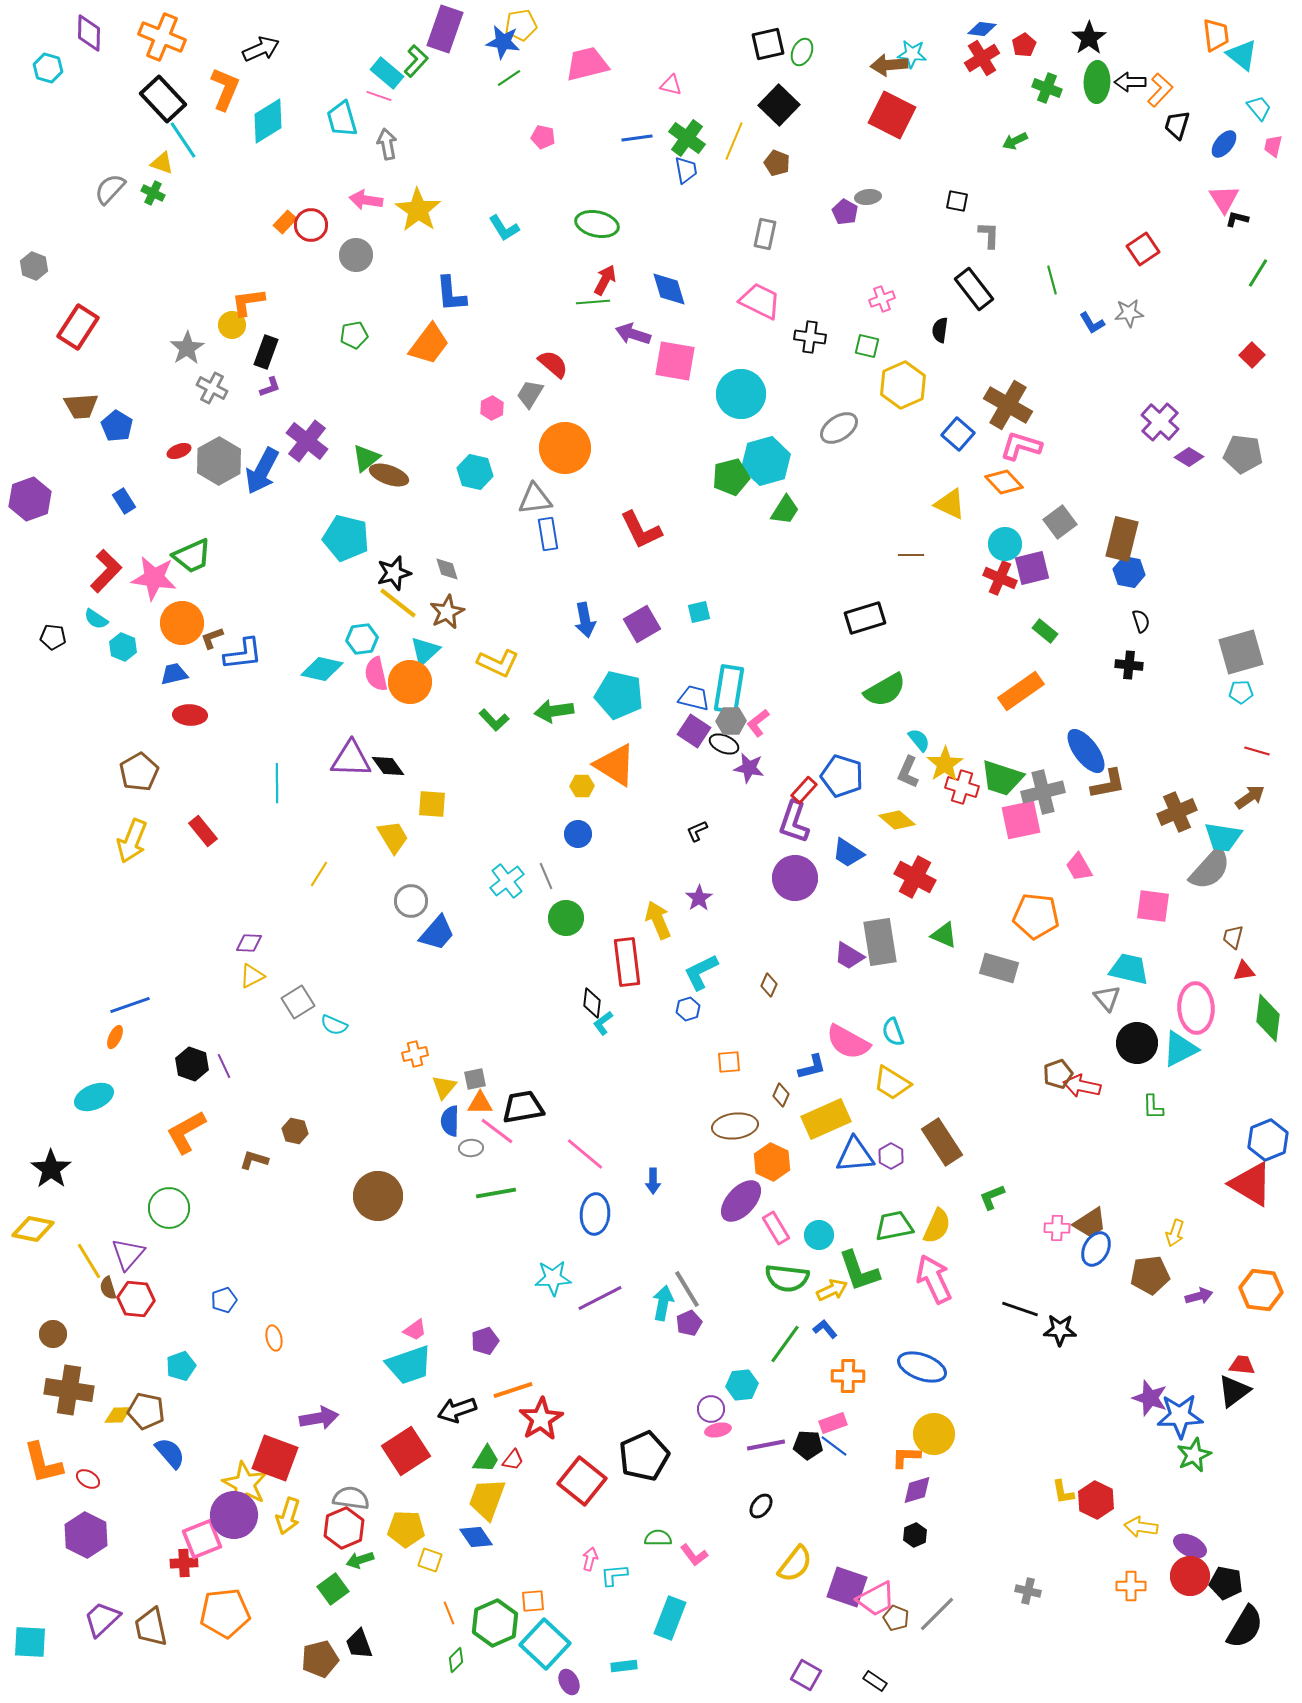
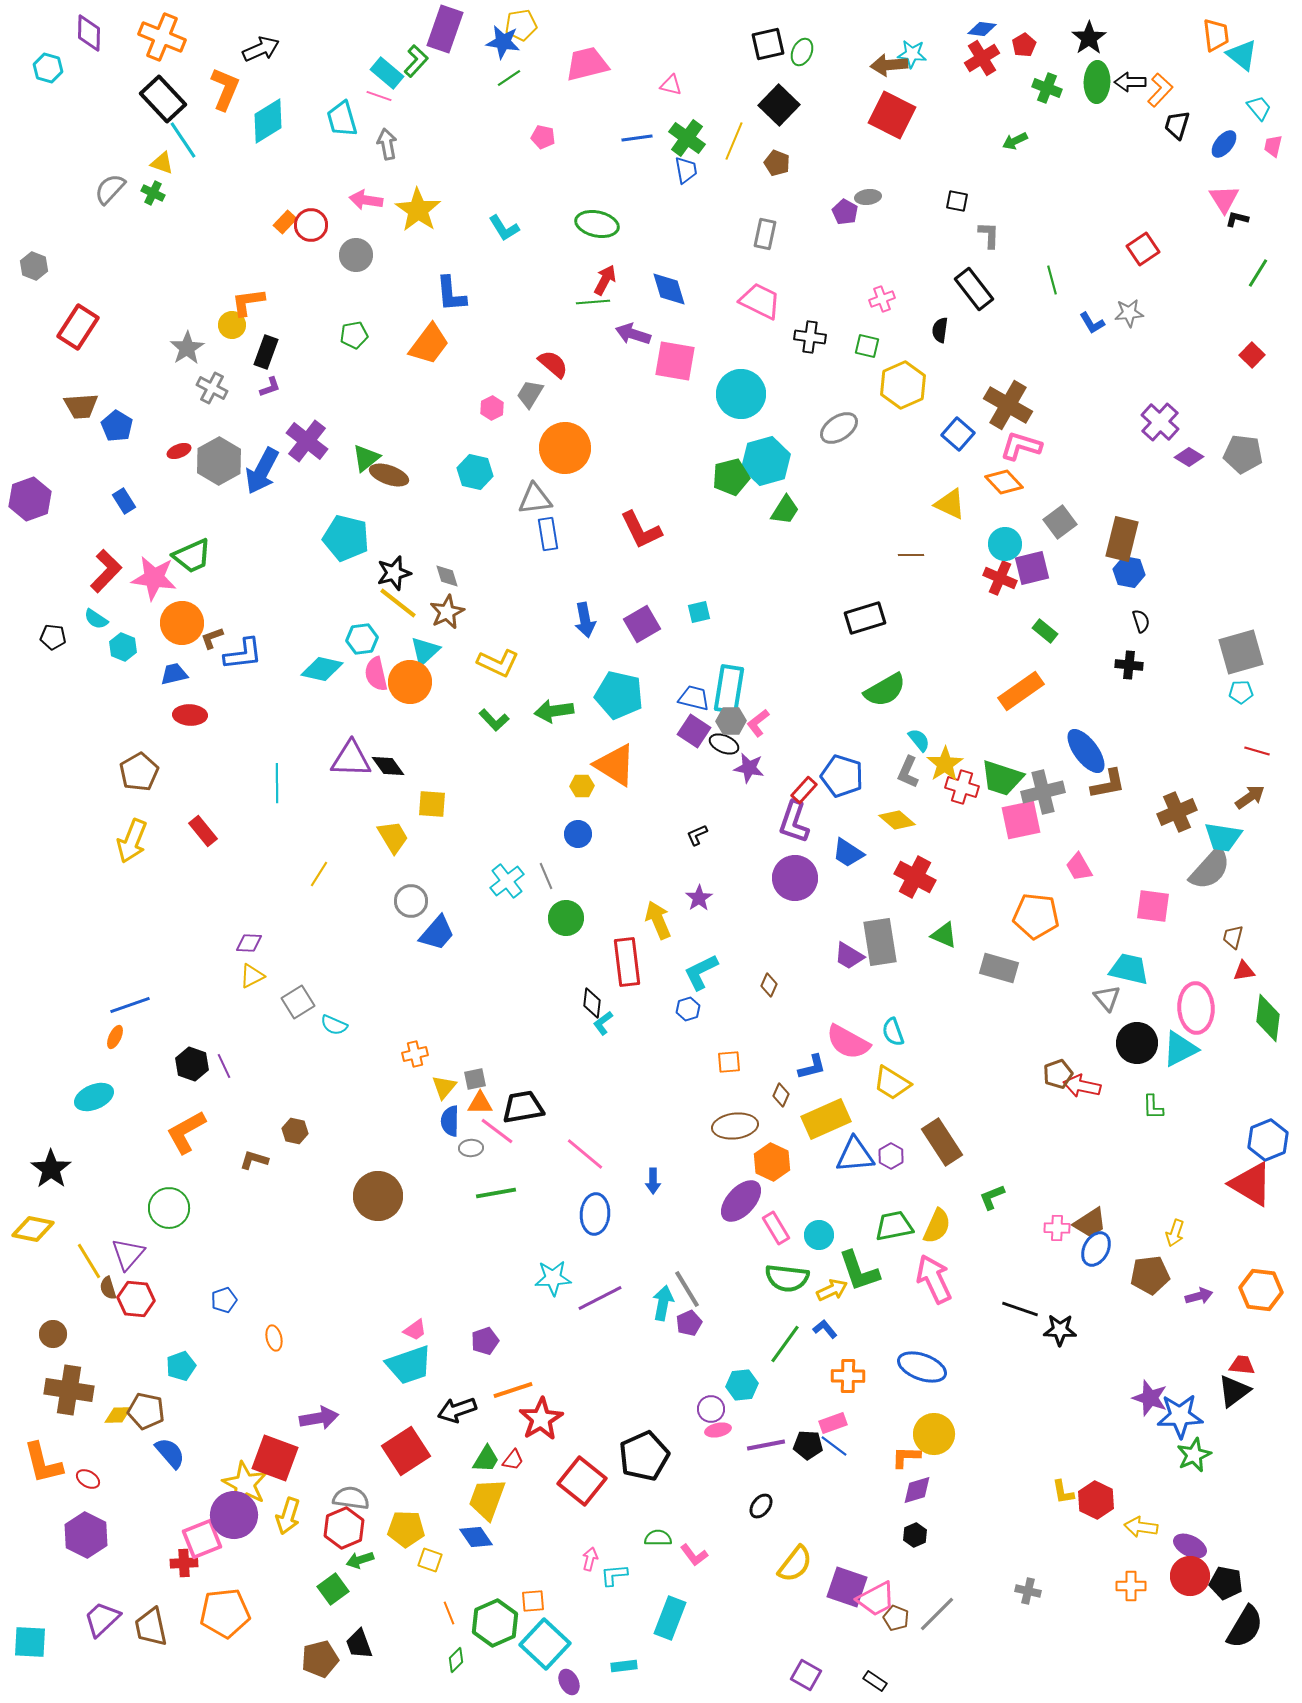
gray diamond at (447, 569): moved 7 px down
black L-shape at (697, 831): moved 4 px down
